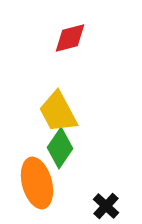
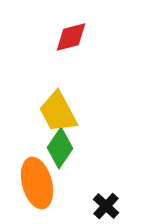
red diamond: moved 1 px right, 1 px up
